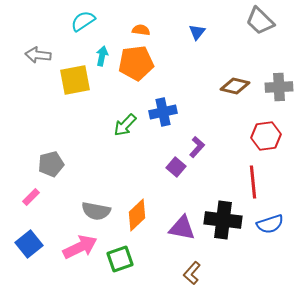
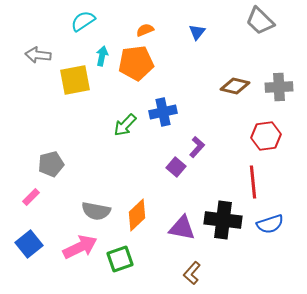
orange semicircle: moved 4 px right; rotated 30 degrees counterclockwise
